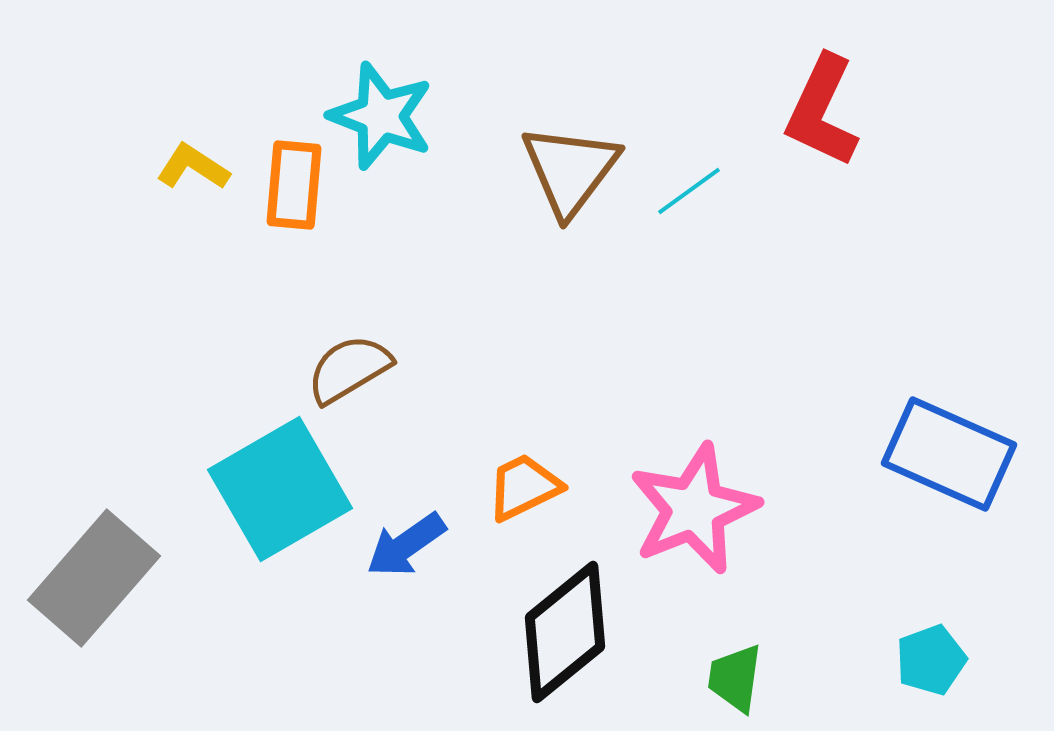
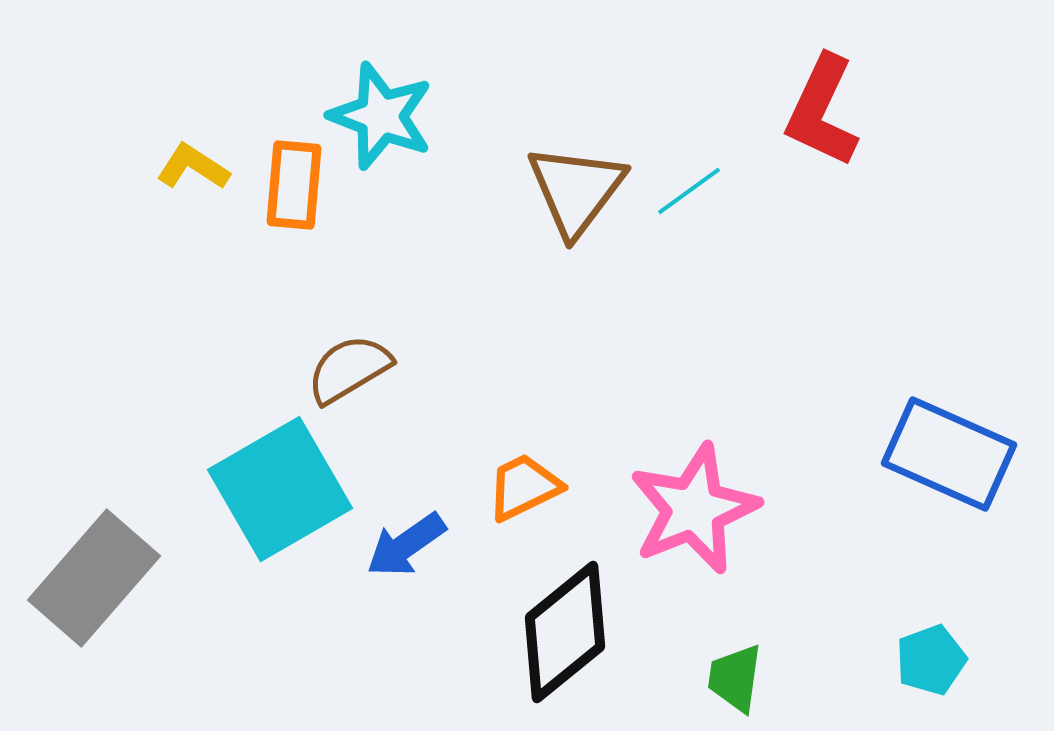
brown triangle: moved 6 px right, 20 px down
